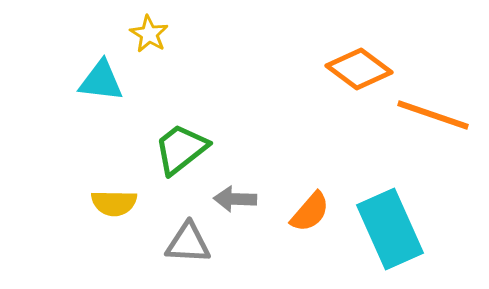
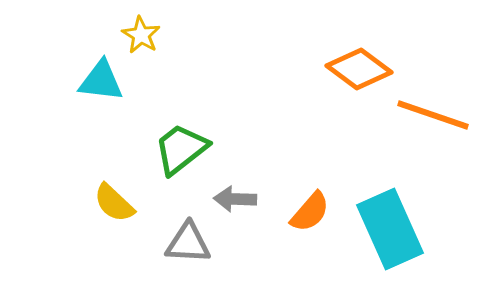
yellow star: moved 8 px left, 1 px down
yellow semicircle: rotated 42 degrees clockwise
